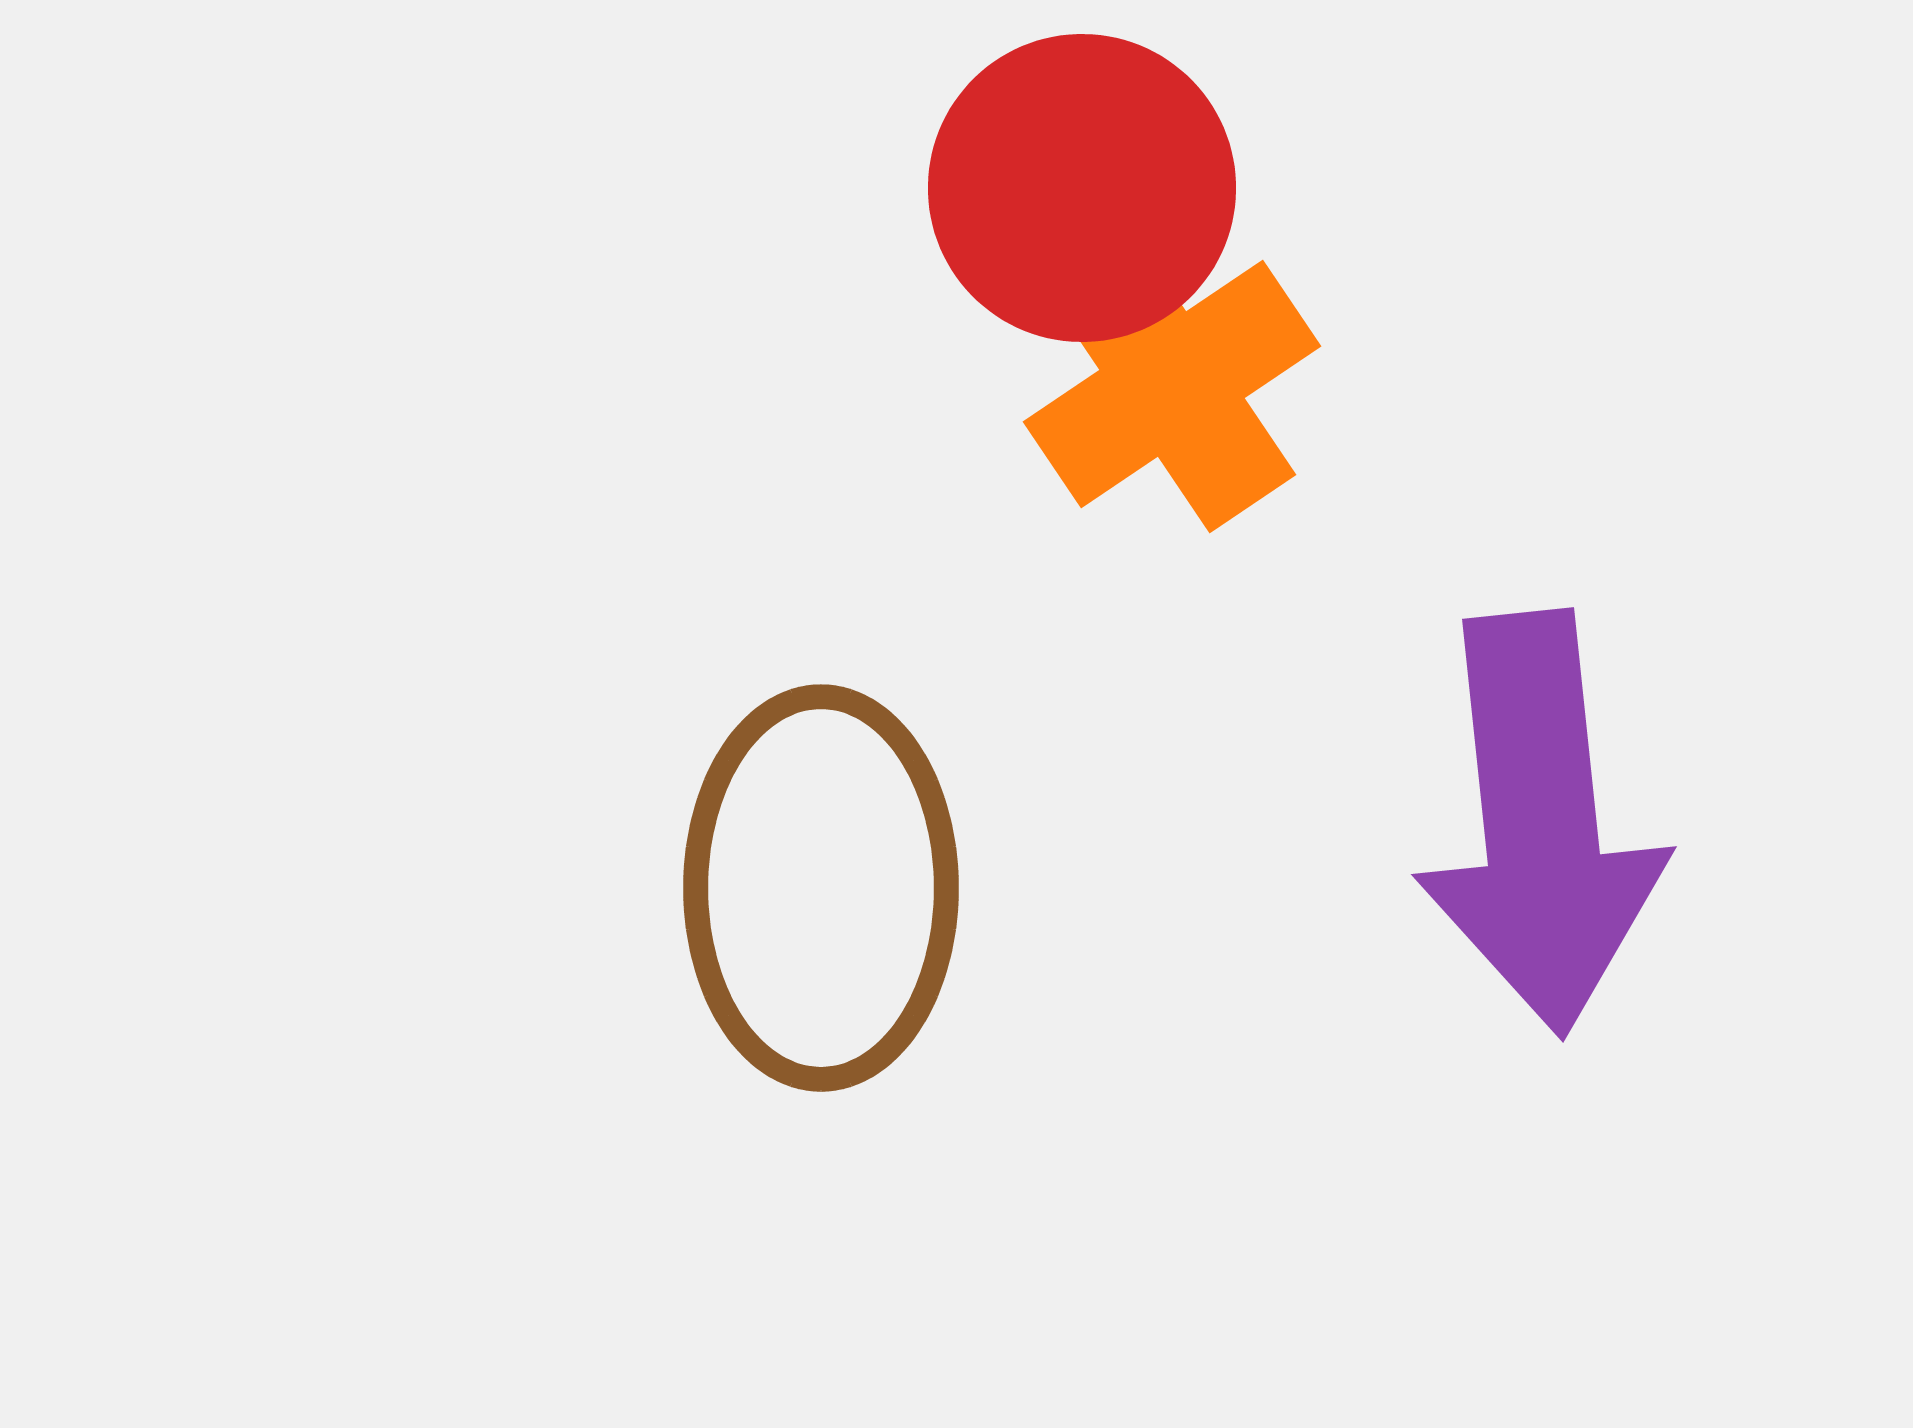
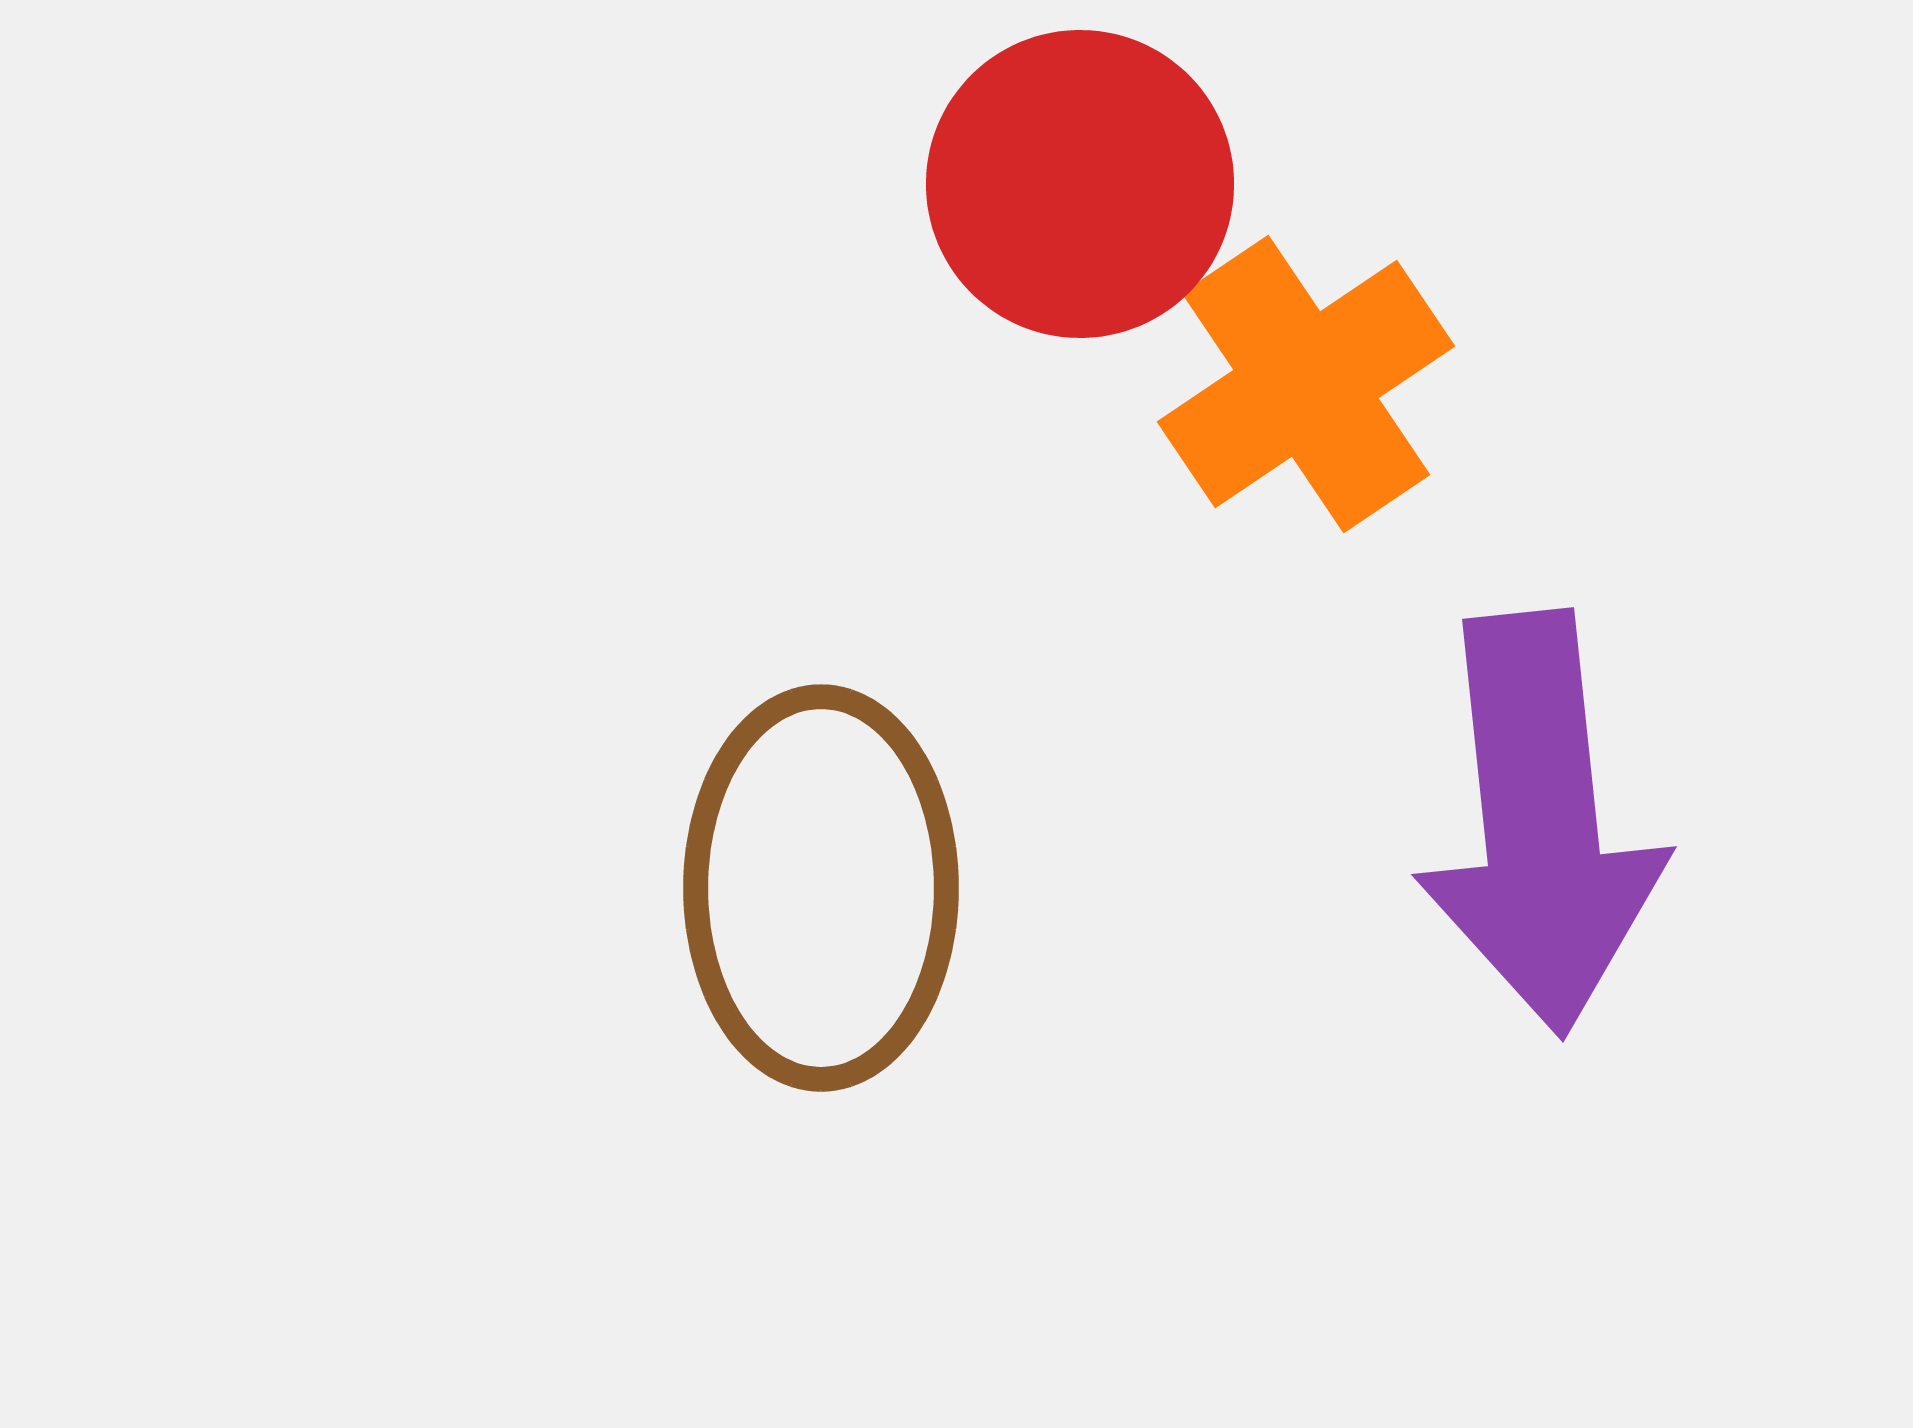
red circle: moved 2 px left, 4 px up
orange cross: moved 134 px right
